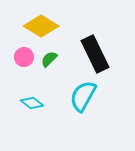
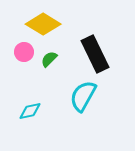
yellow diamond: moved 2 px right, 2 px up
pink circle: moved 5 px up
cyan diamond: moved 2 px left, 8 px down; rotated 50 degrees counterclockwise
